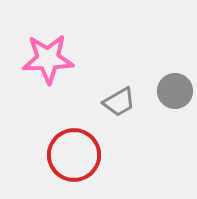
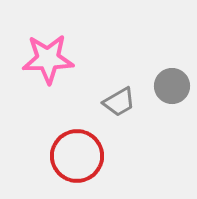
gray circle: moved 3 px left, 5 px up
red circle: moved 3 px right, 1 px down
